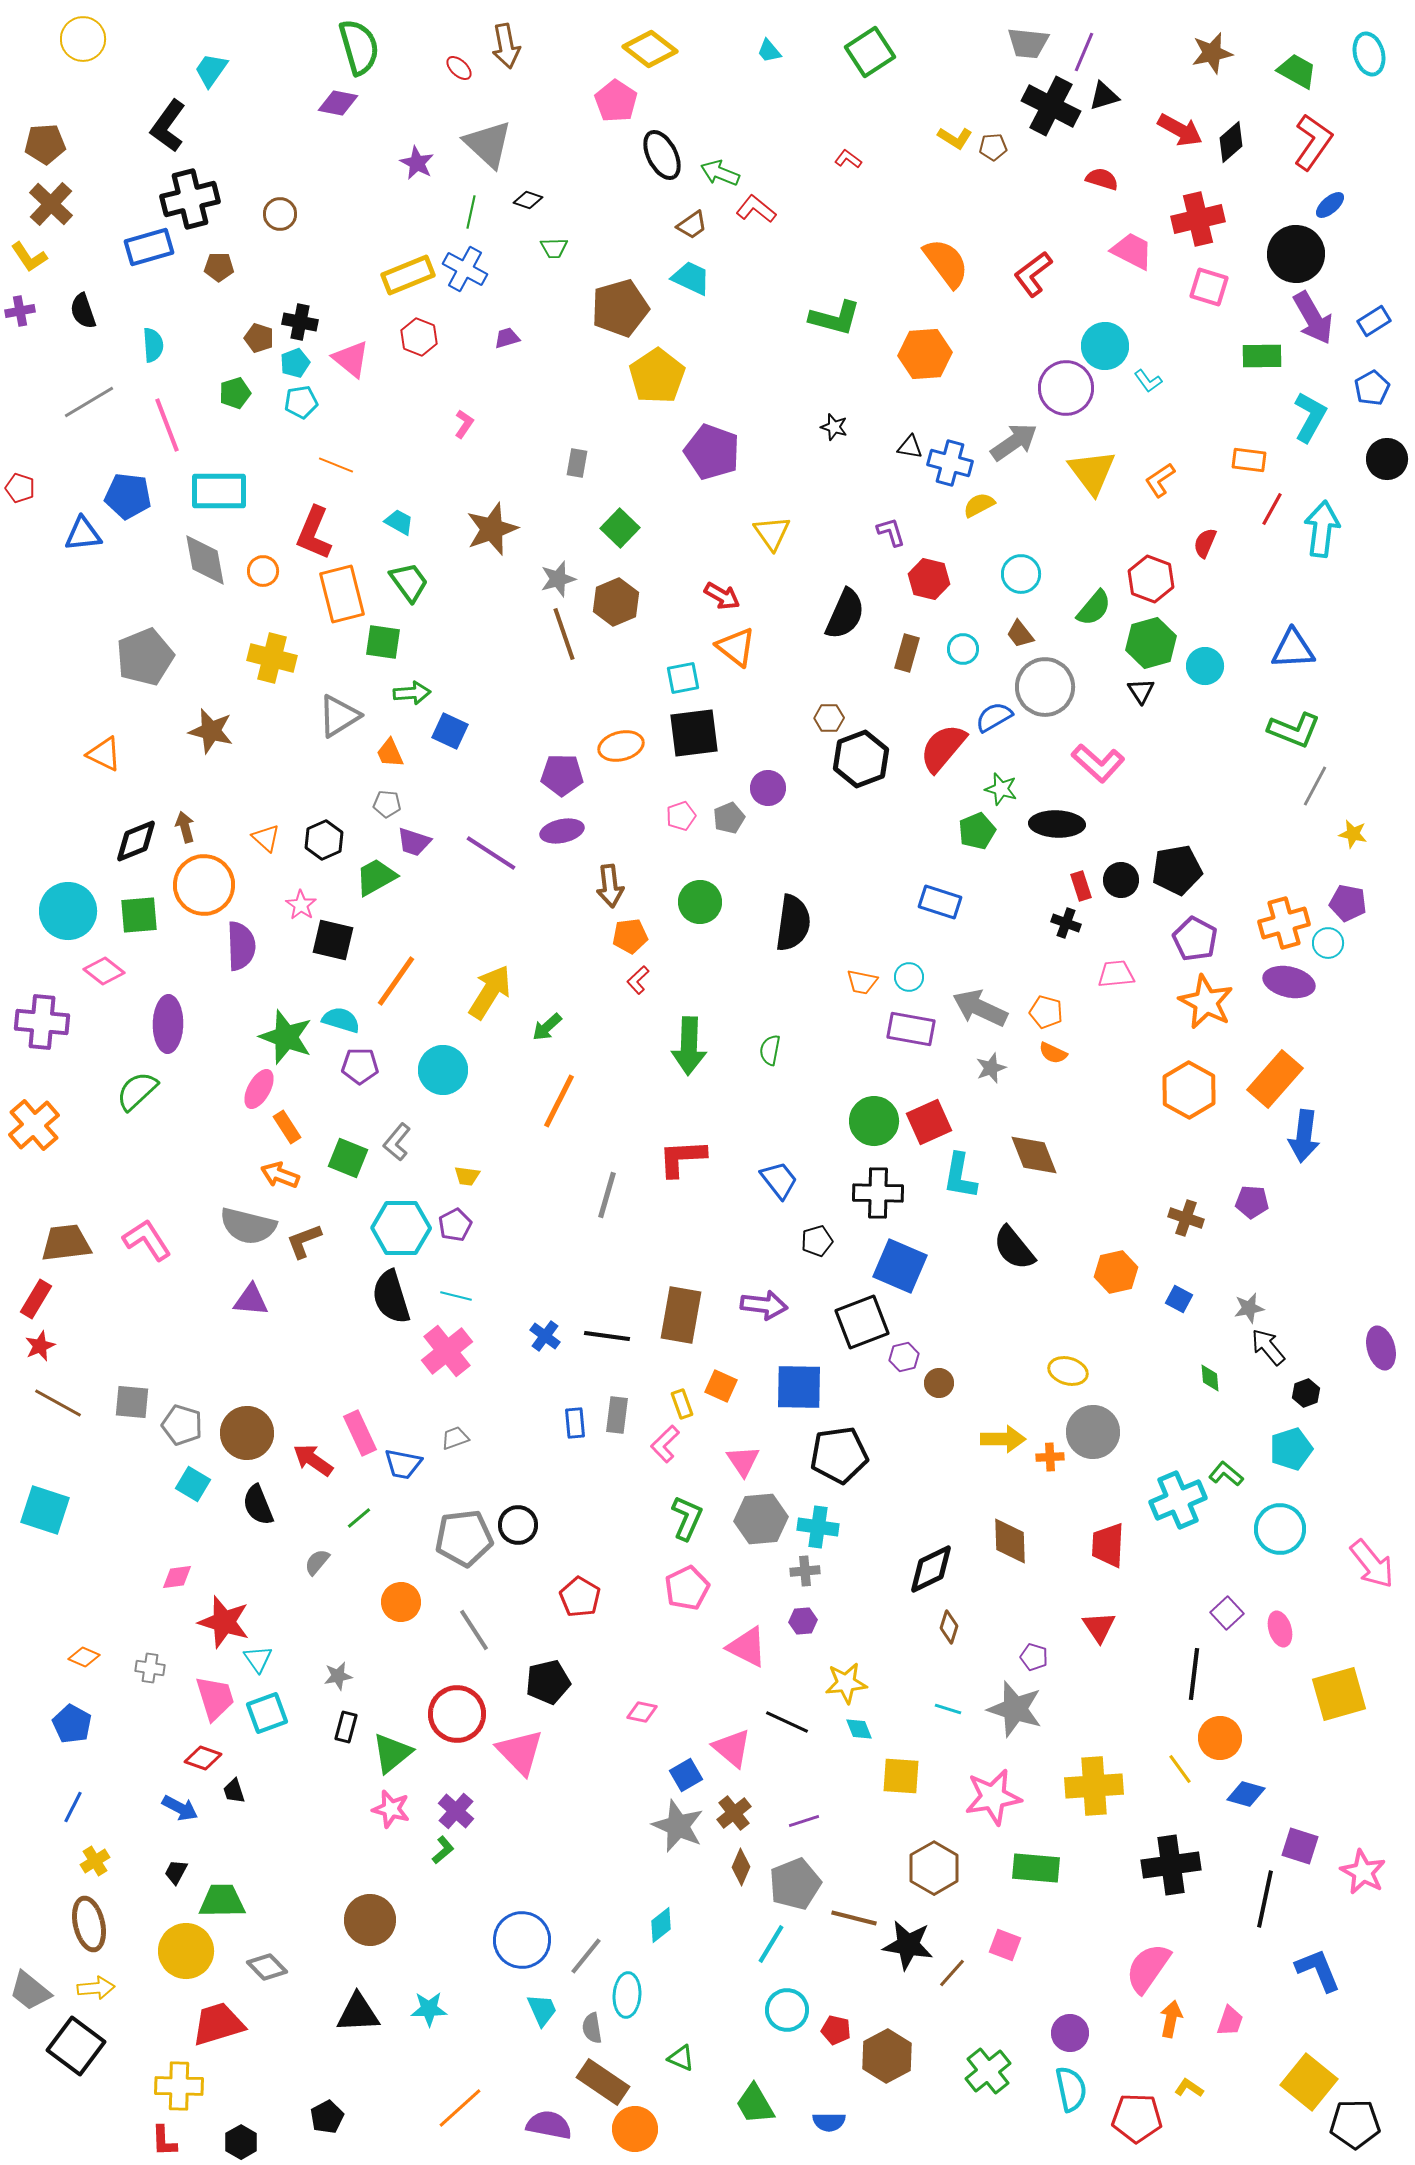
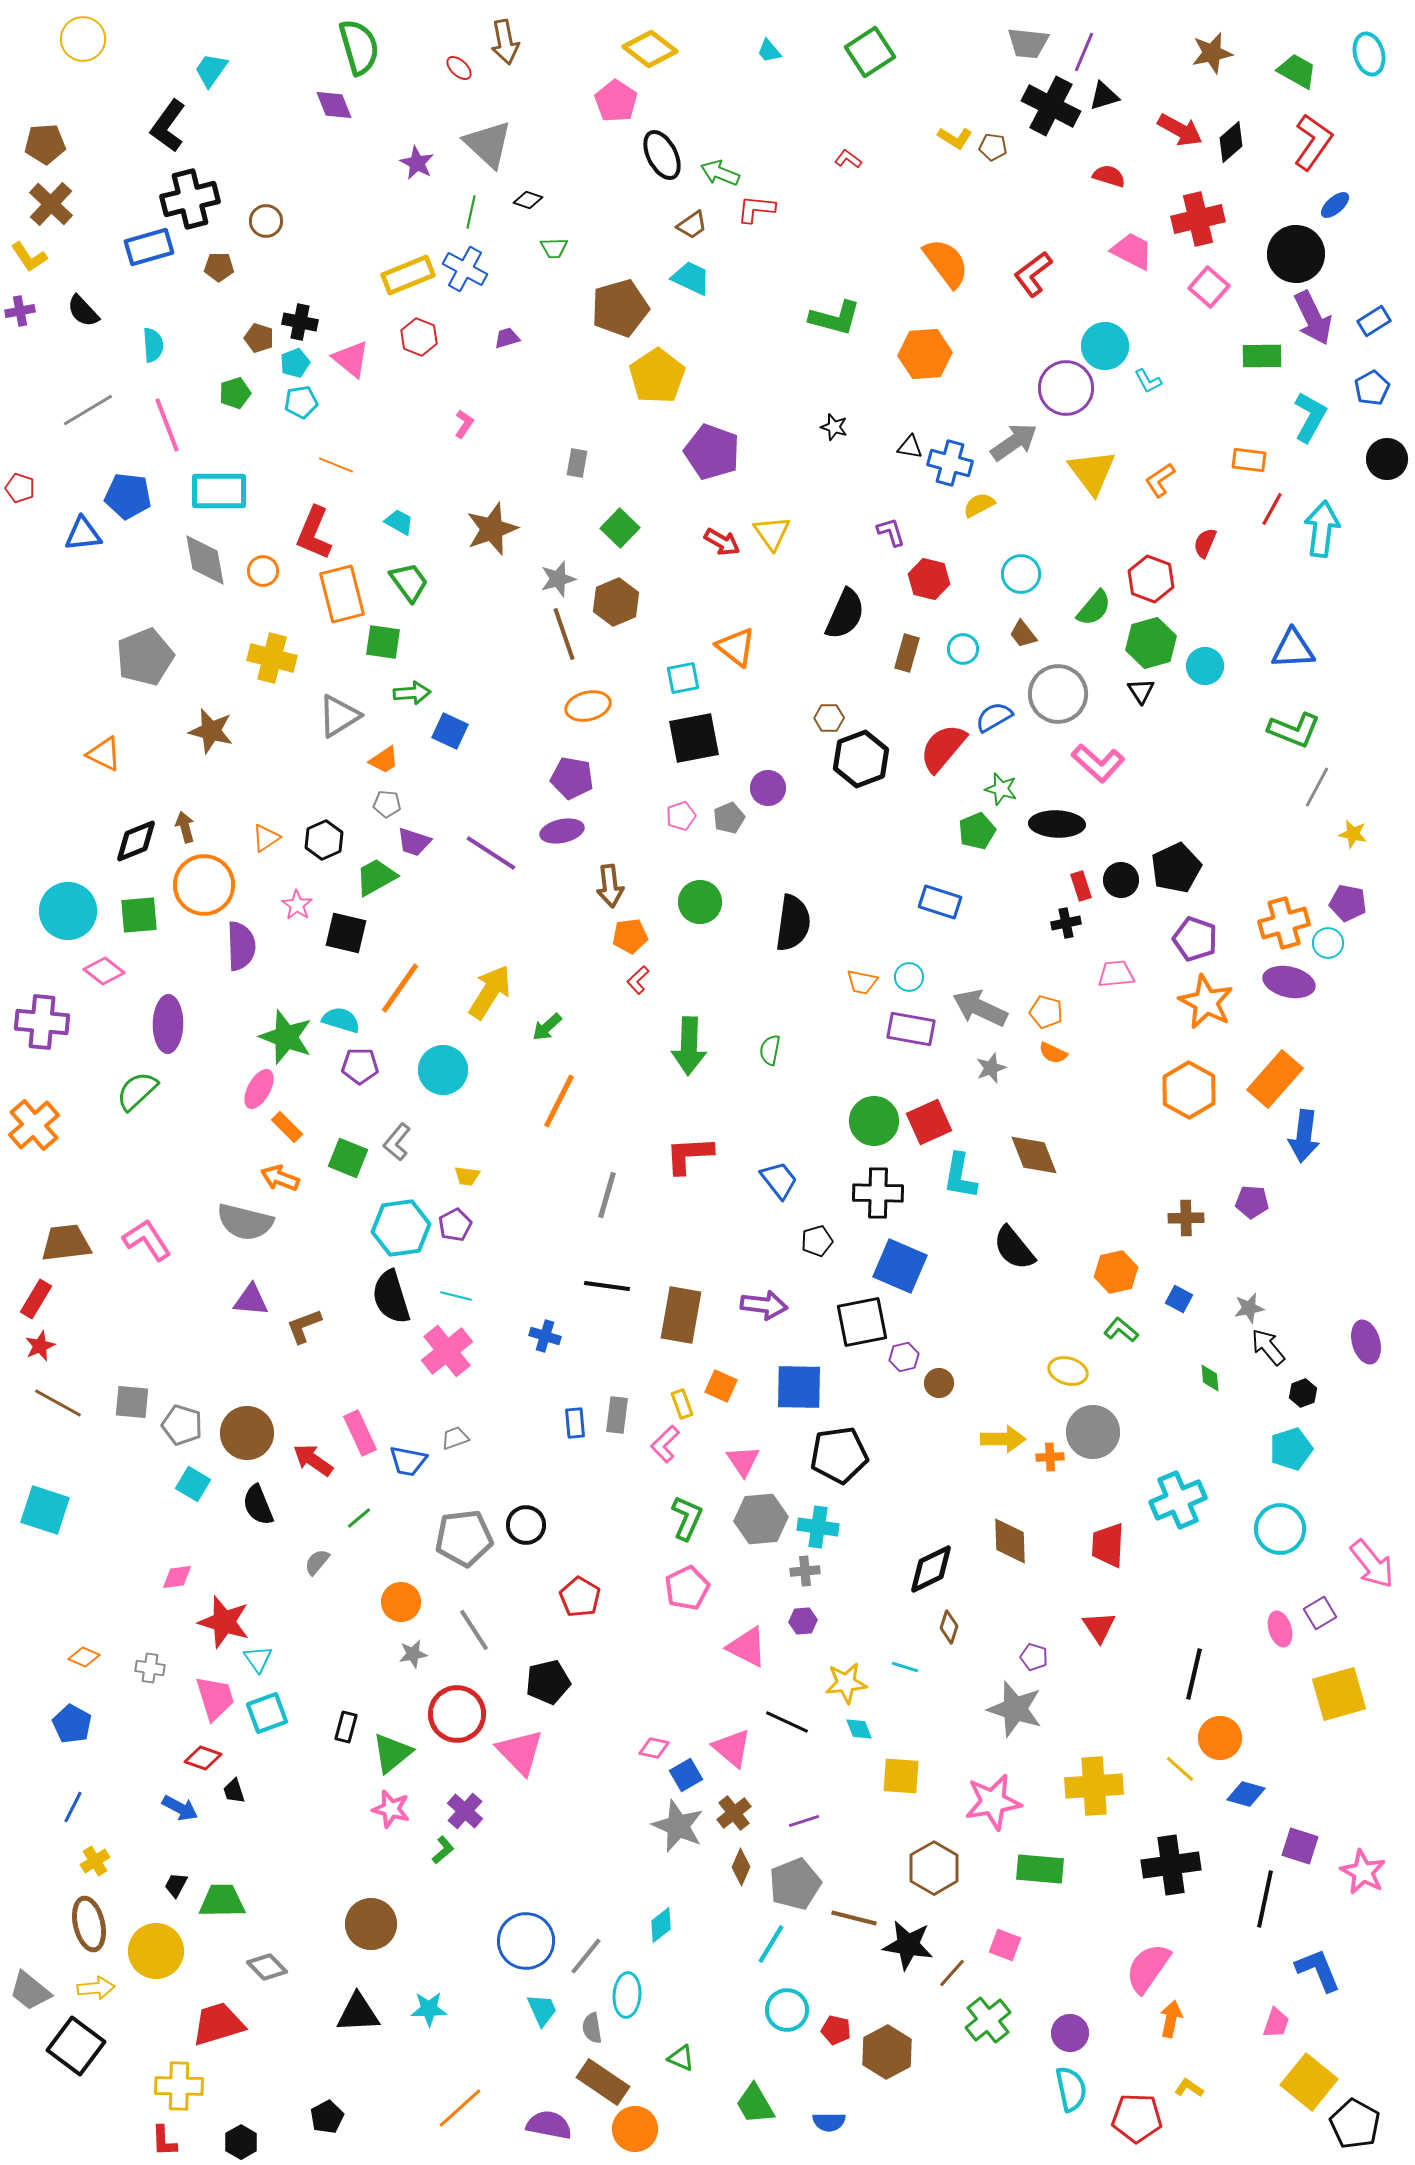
brown arrow at (506, 46): moved 1 px left, 4 px up
purple diamond at (338, 103): moved 4 px left, 2 px down; rotated 57 degrees clockwise
brown pentagon at (993, 147): rotated 12 degrees clockwise
red semicircle at (1102, 179): moved 7 px right, 3 px up
blue ellipse at (1330, 205): moved 5 px right
red L-shape at (756, 209): rotated 33 degrees counterclockwise
brown circle at (280, 214): moved 14 px left, 7 px down
pink square at (1209, 287): rotated 24 degrees clockwise
black semicircle at (83, 311): rotated 24 degrees counterclockwise
purple arrow at (1313, 318): rotated 4 degrees clockwise
cyan L-shape at (1148, 381): rotated 8 degrees clockwise
gray line at (89, 402): moved 1 px left, 8 px down
red arrow at (722, 596): moved 54 px up
brown trapezoid at (1020, 634): moved 3 px right
gray circle at (1045, 687): moved 13 px right, 7 px down
black square at (694, 733): moved 5 px down; rotated 4 degrees counterclockwise
orange ellipse at (621, 746): moved 33 px left, 40 px up
orange trapezoid at (390, 753): moved 6 px left, 7 px down; rotated 100 degrees counterclockwise
purple pentagon at (562, 775): moved 10 px right, 3 px down; rotated 9 degrees clockwise
gray line at (1315, 786): moved 2 px right, 1 px down
orange triangle at (266, 838): rotated 44 degrees clockwise
black pentagon at (1177, 870): moved 1 px left, 2 px up; rotated 15 degrees counterclockwise
pink star at (301, 905): moved 4 px left
black cross at (1066, 923): rotated 32 degrees counterclockwise
purple pentagon at (1195, 939): rotated 9 degrees counterclockwise
black square at (333, 940): moved 13 px right, 7 px up
orange line at (396, 981): moved 4 px right, 7 px down
orange rectangle at (287, 1127): rotated 12 degrees counterclockwise
red L-shape at (682, 1158): moved 7 px right, 3 px up
orange arrow at (280, 1175): moved 3 px down
brown cross at (1186, 1218): rotated 20 degrees counterclockwise
gray semicircle at (248, 1226): moved 3 px left, 4 px up
cyan hexagon at (401, 1228): rotated 8 degrees counterclockwise
brown L-shape at (304, 1241): moved 85 px down
black square at (862, 1322): rotated 10 degrees clockwise
blue cross at (545, 1336): rotated 20 degrees counterclockwise
black line at (607, 1336): moved 50 px up
purple ellipse at (1381, 1348): moved 15 px left, 6 px up
black hexagon at (1306, 1393): moved 3 px left
blue trapezoid at (403, 1464): moved 5 px right, 3 px up
green L-shape at (1226, 1474): moved 105 px left, 144 px up
black circle at (518, 1525): moved 8 px right
purple square at (1227, 1613): moved 93 px right; rotated 12 degrees clockwise
black line at (1194, 1674): rotated 6 degrees clockwise
gray star at (338, 1676): moved 75 px right, 22 px up
cyan line at (948, 1709): moved 43 px left, 42 px up
pink diamond at (642, 1712): moved 12 px right, 36 px down
yellow line at (1180, 1769): rotated 12 degrees counterclockwise
pink star at (993, 1797): moved 5 px down
purple cross at (456, 1811): moved 9 px right
green rectangle at (1036, 1868): moved 4 px right, 1 px down
black trapezoid at (176, 1872): moved 13 px down
brown circle at (370, 1920): moved 1 px right, 4 px down
blue circle at (522, 1940): moved 4 px right, 1 px down
yellow circle at (186, 1951): moved 30 px left
pink trapezoid at (1230, 2021): moved 46 px right, 2 px down
brown hexagon at (887, 2056): moved 4 px up
green cross at (988, 2071): moved 51 px up
black pentagon at (1355, 2124): rotated 30 degrees clockwise
